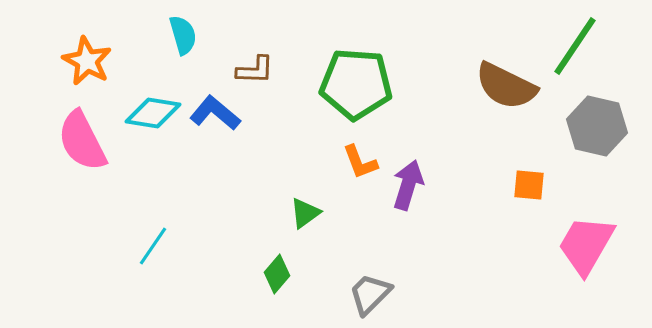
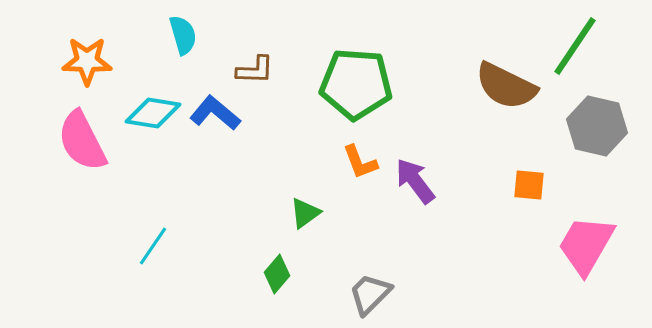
orange star: rotated 27 degrees counterclockwise
purple arrow: moved 7 px right, 4 px up; rotated 54 degrees counterclockwise
